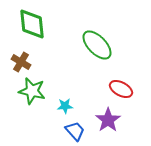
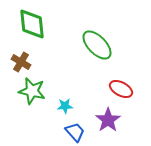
blue trapezoid: moved 1 px down
